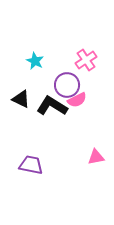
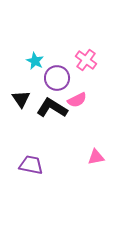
pink cross: rotated 20 degrees counterclockwise
purple circle: moved 10 px left, 7 px up
black triangle: rotated 30 degrees clockwise
black L-shape: moved 2 px down
